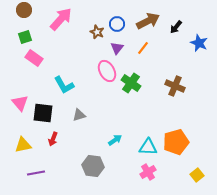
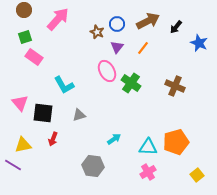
pink arrow: moved 3 px left
purple triangle: moved 1 px up
pink rectangle: moved 1 px up
cyan arrow: moved 1 px left, 1 px up
purple line: moved 23 px left, 8 px up; rotated 42 degrees clockwise
